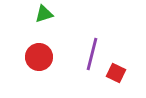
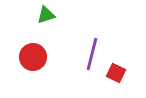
green triangle: moved 2 px right, 1 px down
red circle: moved 6 px left
